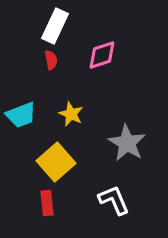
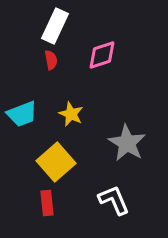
cyan trapezoid: moved 1 px right, 1 px up
